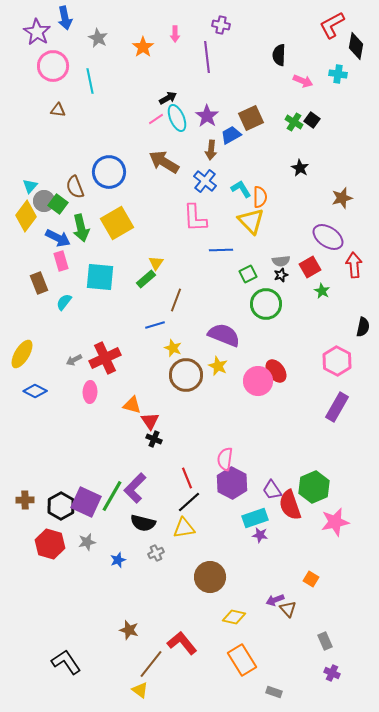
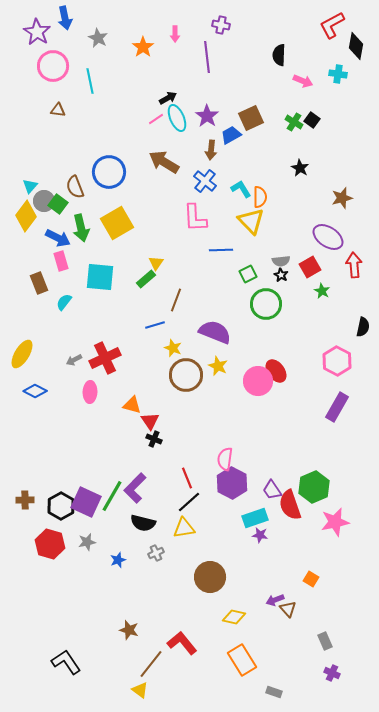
black star at (281, 275): rotated 24 degrees counterclockwise
purple semicircle at (224, 335): moved 9 px left, 3 px up
